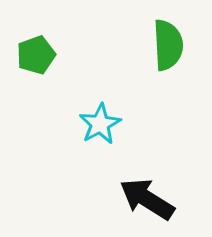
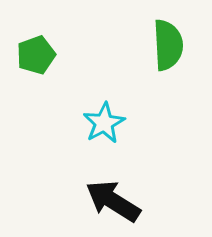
cyan star: moved 4 px right, 1 px up
black arrow: moved 34 px left, 2 px down
